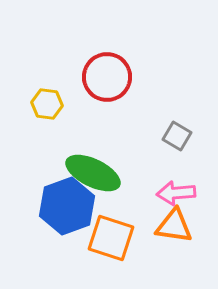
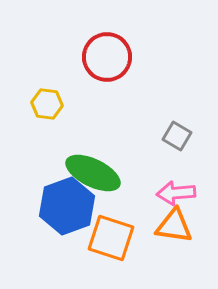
red circle: moved 20 px up
